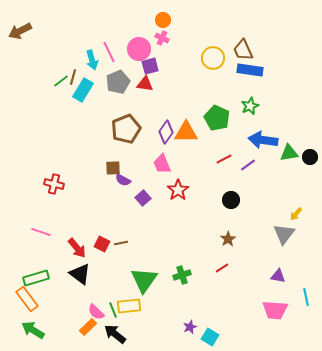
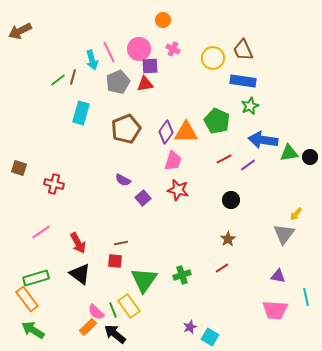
pink cross at (162, 38): moved 11 px right, 11 px down
purple square at (150, 66): rotated 12 degrees clockwise
blue rectangle at (250, 70): moved 7 px left, 11 px down
green line at (61, 81): moved 3 px left, 1 px up
red triangle at (145, 84): rotated 18 degrees counterclockwise
cyan rectangle at (83, 90): moved 2 px left, 23 px down; rotated 15 degrees counterclockwise
green pentagon at (217, 118): moved 3 px down
pink trapezoid at (162, 164): moved 11 px right, 3 px up; rotated 140 degrees counterclockwise
brown square at (113, 168): moved 94 px left; rotated 21 degrees clockwise
red star at (178, 190): rotated 25 degrees counterclockwise
pink line at (41, 232): rotated 54 degrees counterclockwise
red square at (102, 244): moved 13 px right, 17 px down; rotated 21 degrees counterclockwise
red arrow at (77, 248): moved 1 px right, 5 px up; rotated 10 degrees clockwise
yellow rectangle at (129, 306): rotated 60 degrees clockwise
